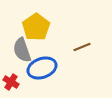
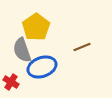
blue ellipse: moved 1 px up
